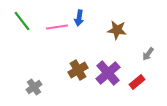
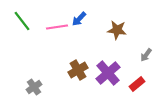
blue arrow: moved 1 px down; rotated 35 degrees clockwise
gray arrow: moved 2 px left, 1 px down
red rectangle: moved 2 px down
